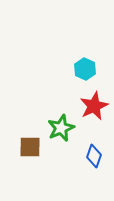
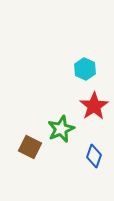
red star: rotated 8 degrees counterclockwise
green star: moved 1 px down
brown square: rotated 25 degrees clockwise
